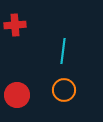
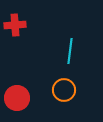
cyan line: moved 7 px right
red circle: moved 3 px down
